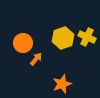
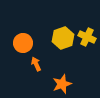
orange arrow: moved 5 px down; rotated 64 degrees counterclockwise
